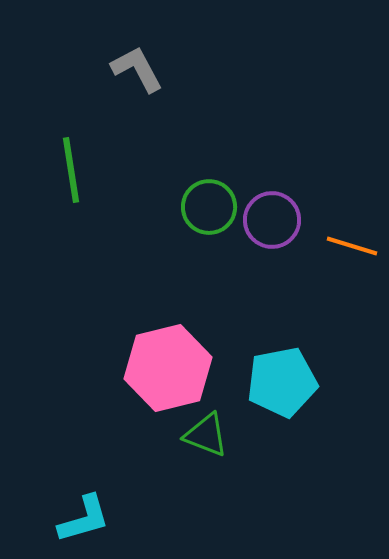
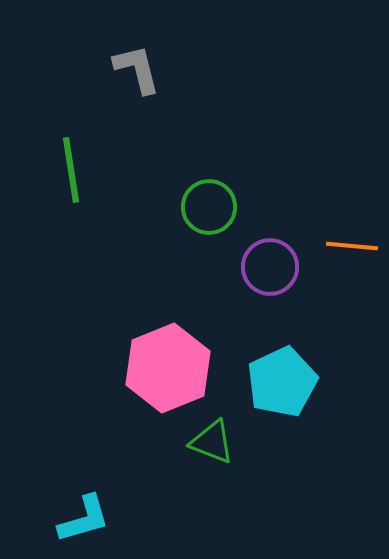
gray L-shape: rotated 14 degrees clockwise
purple circle: moved 2 px left, 47 px down
orange line: rotated 12 degrees counterclockwise
pink hexagon: rotated 8 degrees counterclockwise
cyan pentagon: rotated 14 degrees counterclockwise
green triangle: moved 6 px right, 7 px down
